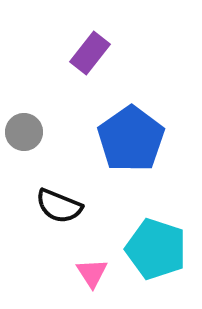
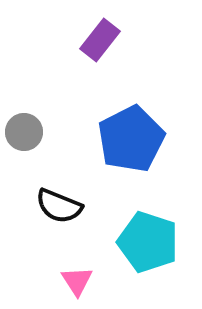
purple rectangle: moved 10 px right, 13 px up
blue pentagon: rotated 8 degrees clockwise
cyan pentagon: moved 8 px left, 7 px up
pink triangle: moved 15 px left, 8 px down
